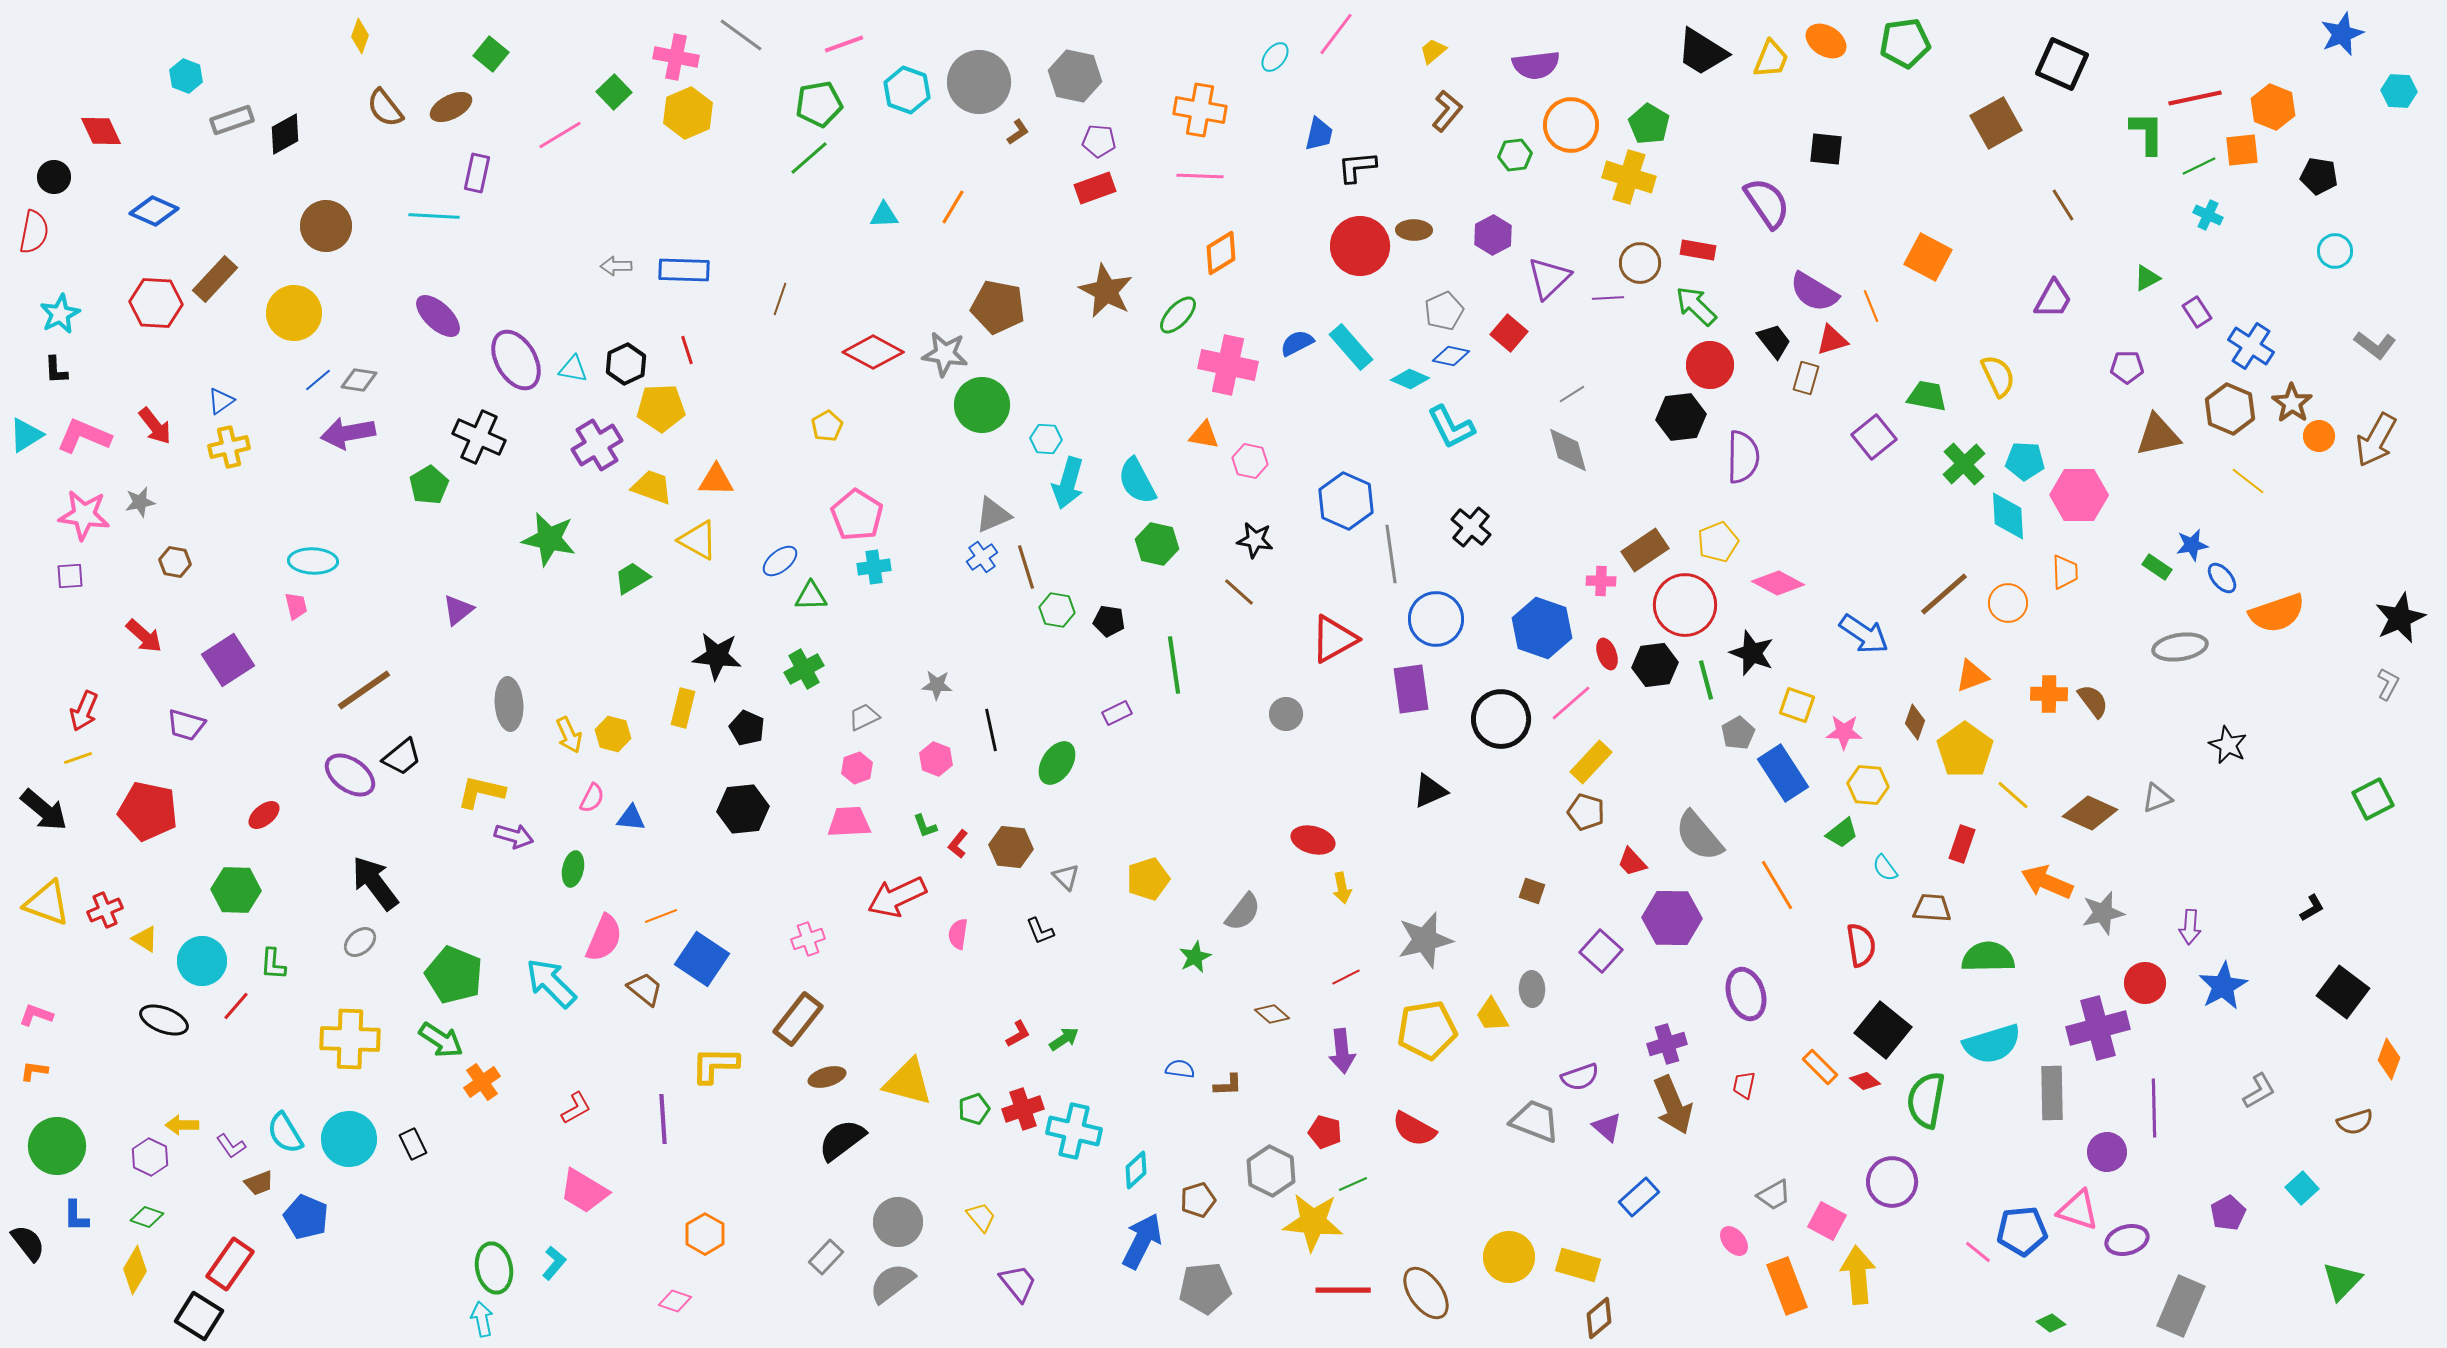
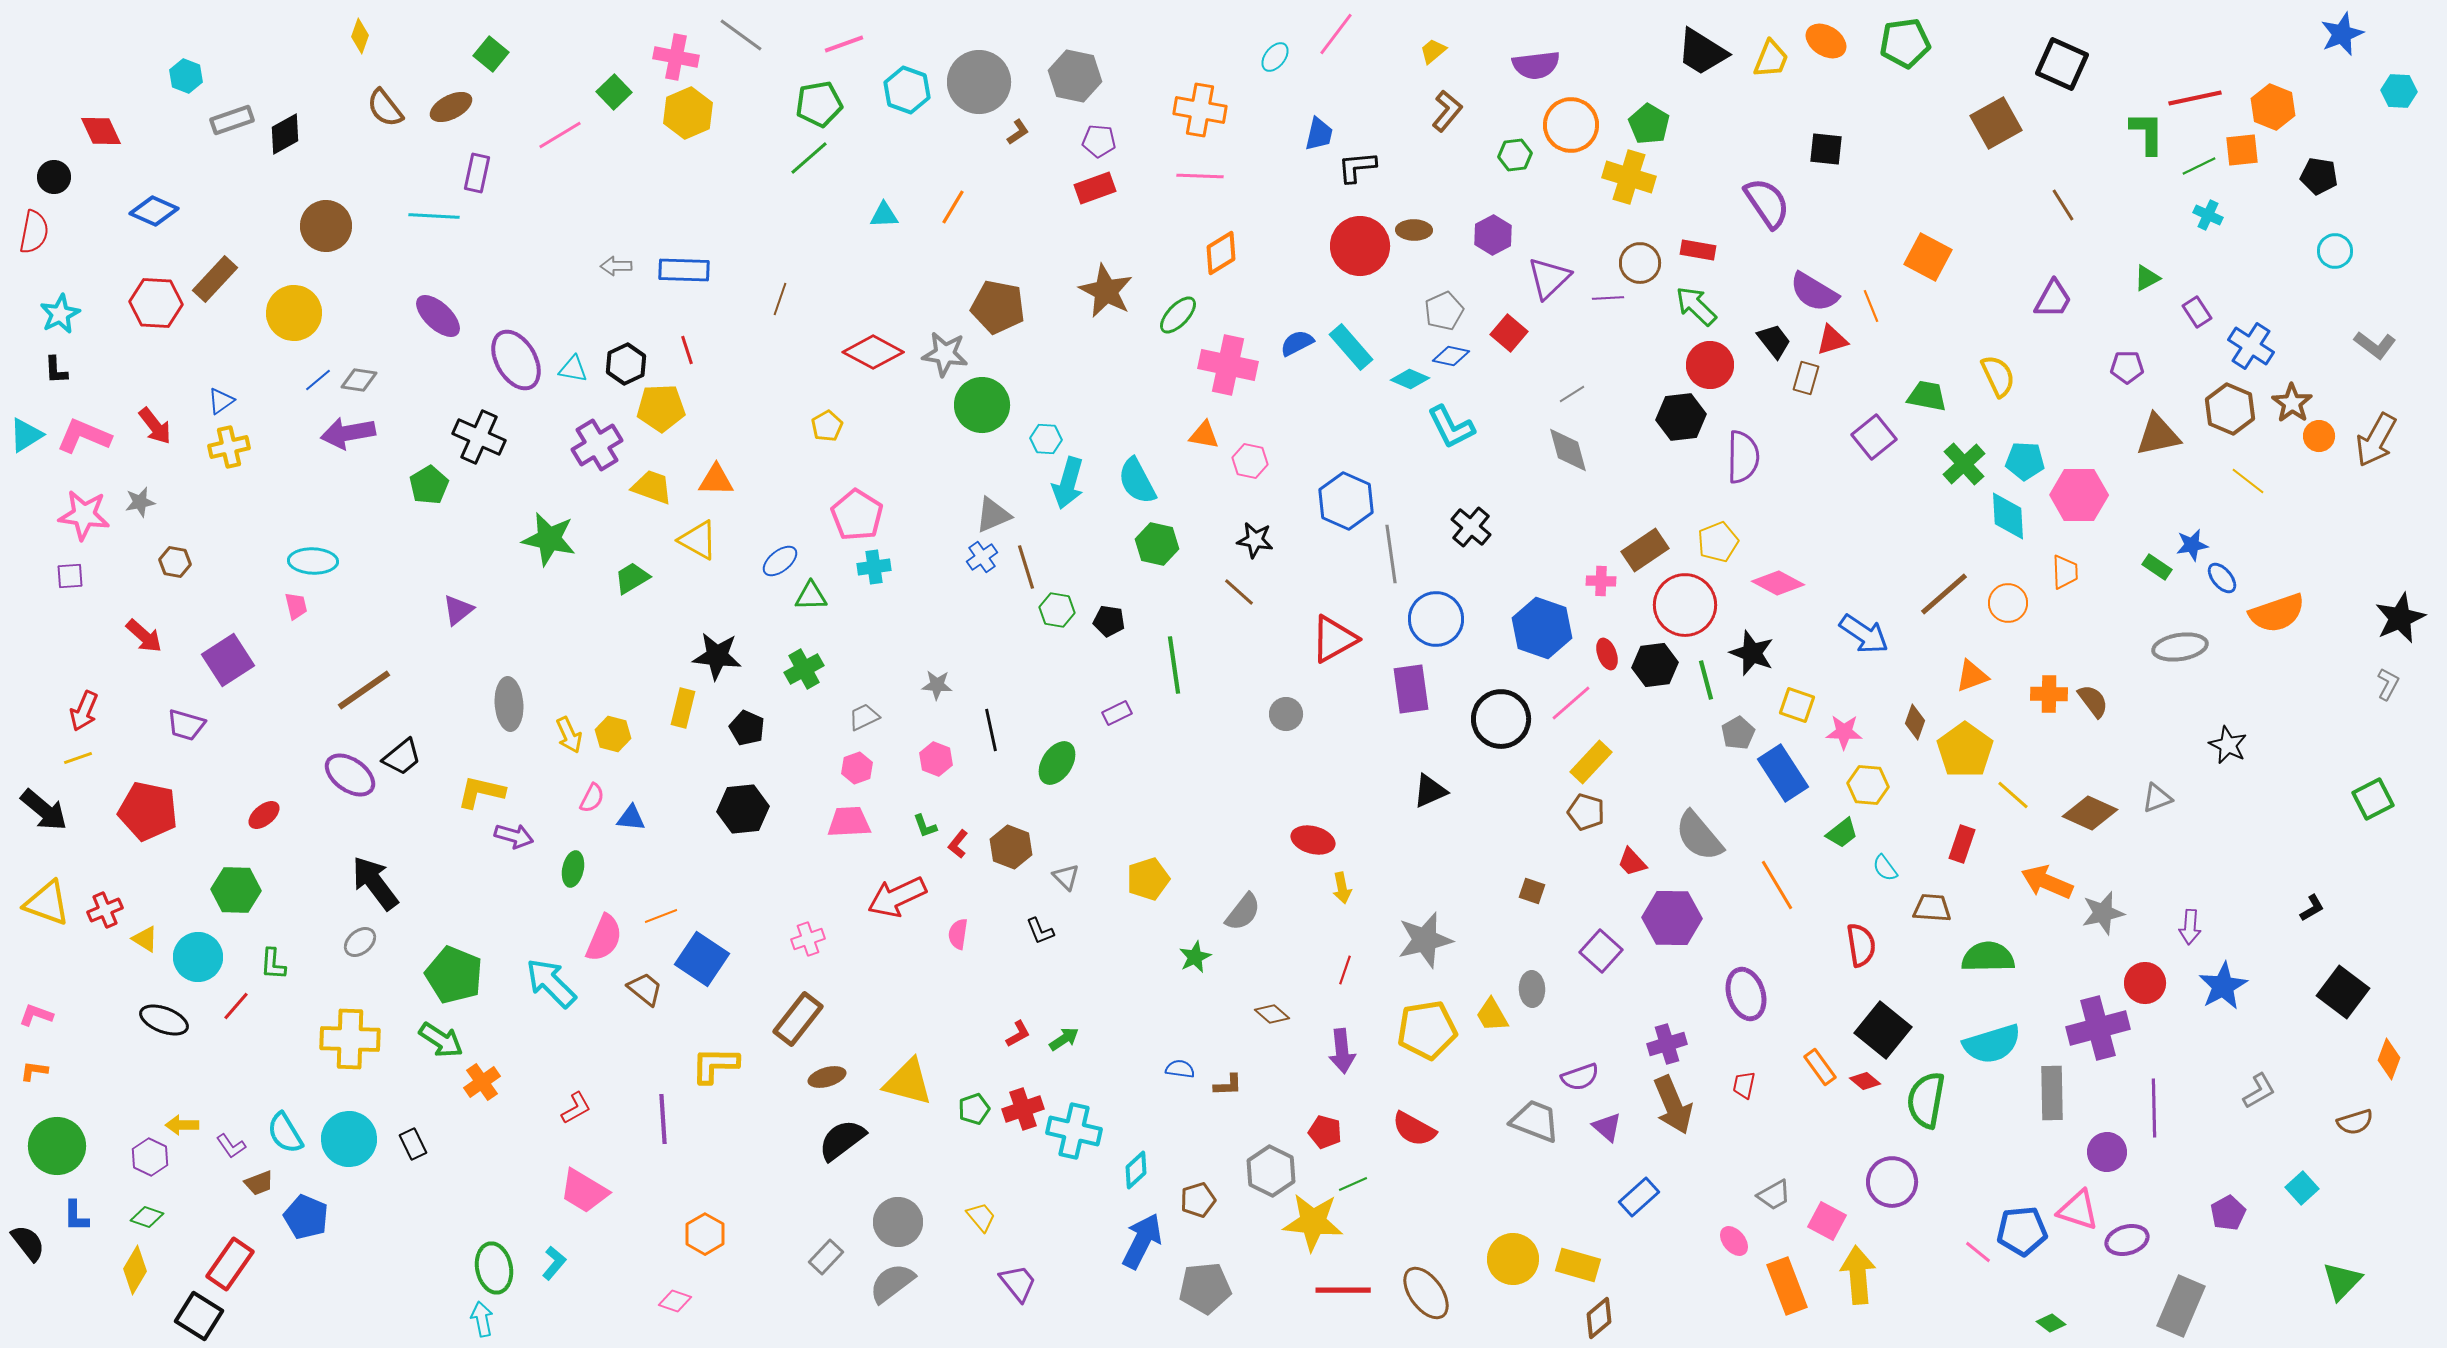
brown hexagon at (1011, 847): rotated 15 degrees clockwise
cyan circle at (202, 961): moved 4 px left, 4 px up
red line at (1346, 977): moved 1 px left, 7 px up; rotated 44 degrees counterclockwise
orange rectangle at (1820, 1067): rotated 9 degrees clockwise
yellow circle at (1509, 1257): moved 4 px right, 2 px down
